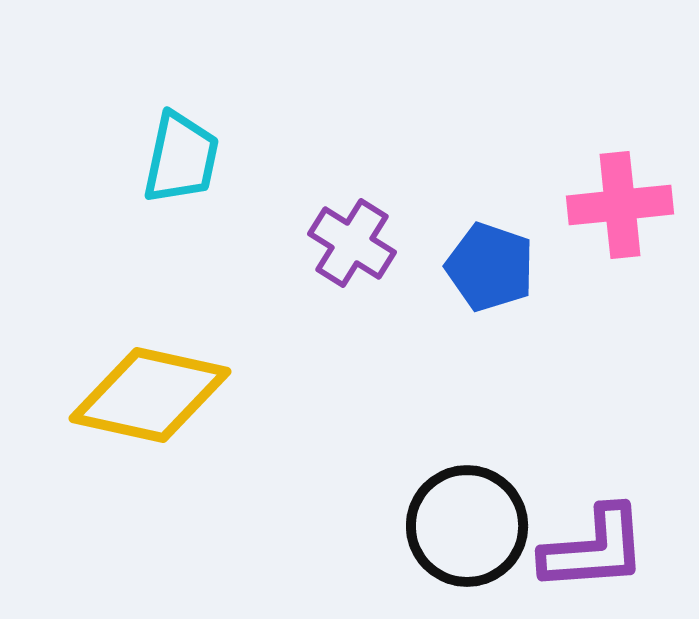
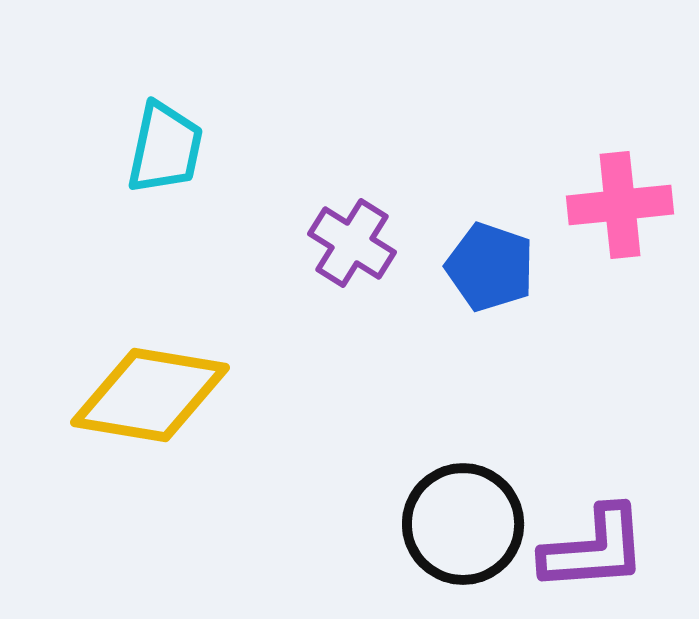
cyan trapezoid: moved 16 px left, 10 px up
yellow diamond: rotated 3 degrees counterclockwise
black circle: moved 4 px left, 2 px up
